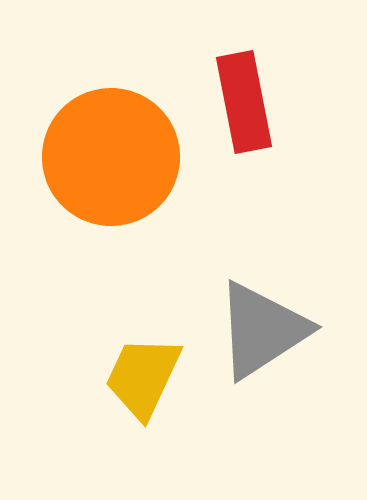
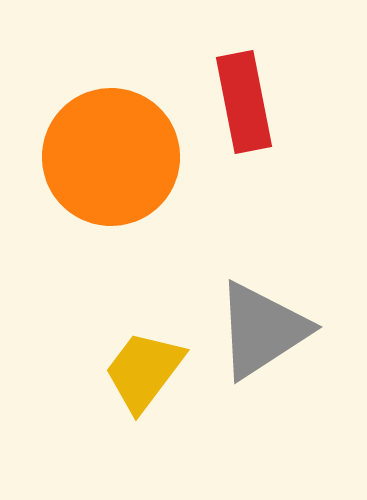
yellow trapezoid: moved 1 px right, 6 px up; rotated 12 degrees clockwise
